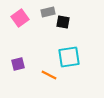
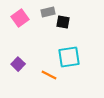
purple square: rotated 32 degrees counterclockwise
